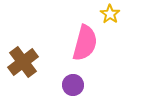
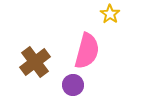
pink semicircle: moved 2 px right, 8 px down
brown cross: moved 12 px right
